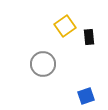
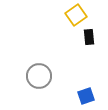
yellow square: moved 11 px right, 11 px up
gray circle: moved 4 px left, 12 px down
